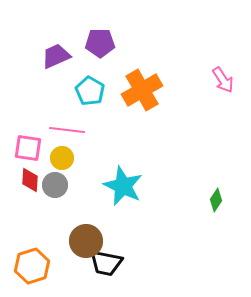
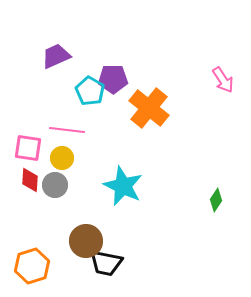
purple pentagon: moved 13 px right, 36 px down
orange cross: moved 7 px right, 18 px down; rotated 21 degrees counterclockwise
